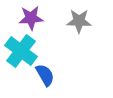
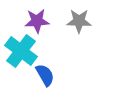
purple star: moved 6 px right, 3 px down
